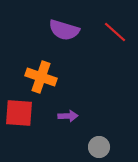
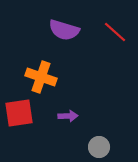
red square: rotated 12 degrees counterclockwise
